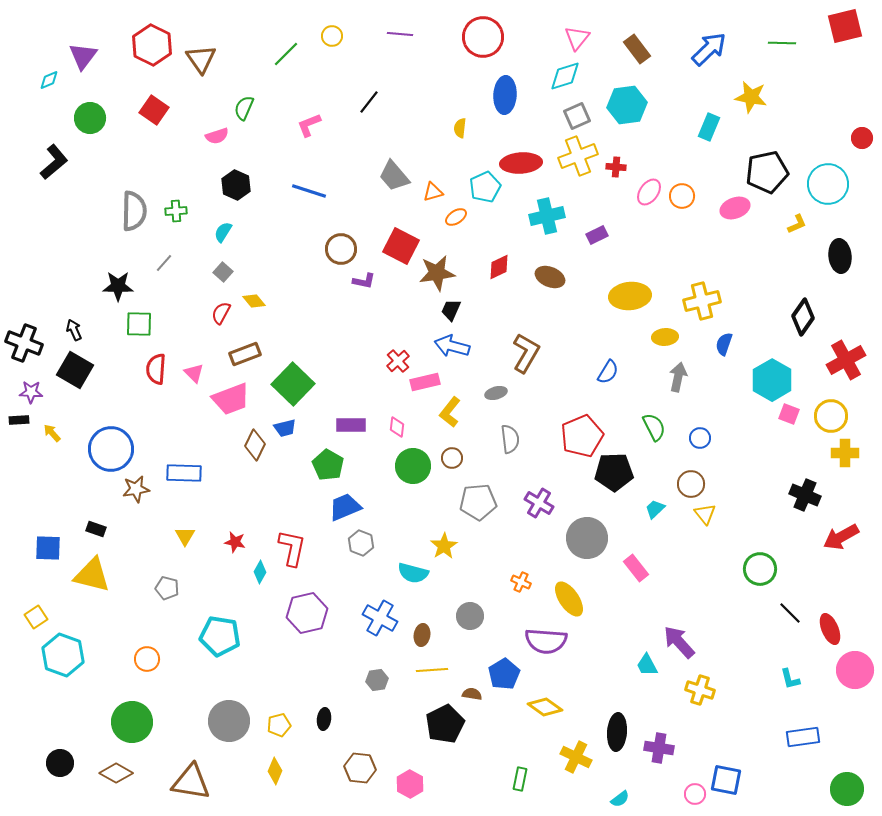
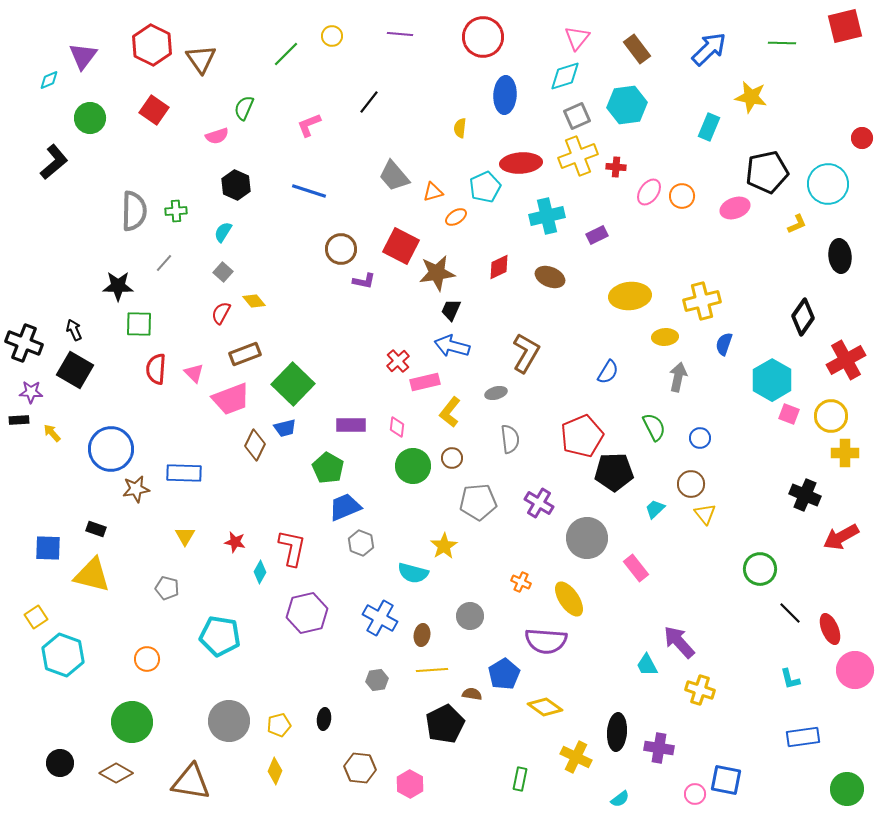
green pentagon at (328, 465): moved 3 px down
